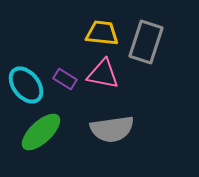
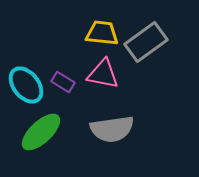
gray rectangle: rotated 36 degrees clockwise
purple rectangle: moved 2 px left, 3 px down
